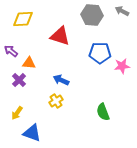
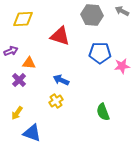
purple arrow: rotated 120 degrees clockwise
